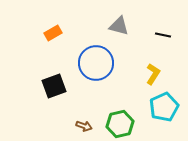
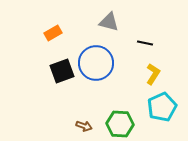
gray triangle: moved 10 px left, 4 px up
black line: moved 18 px left, 8 px down
black square: moved 8 px right, 15 px up
cyan pentagon: moved 2 px left
green hexagon: rotated 16 degrees clockwise
